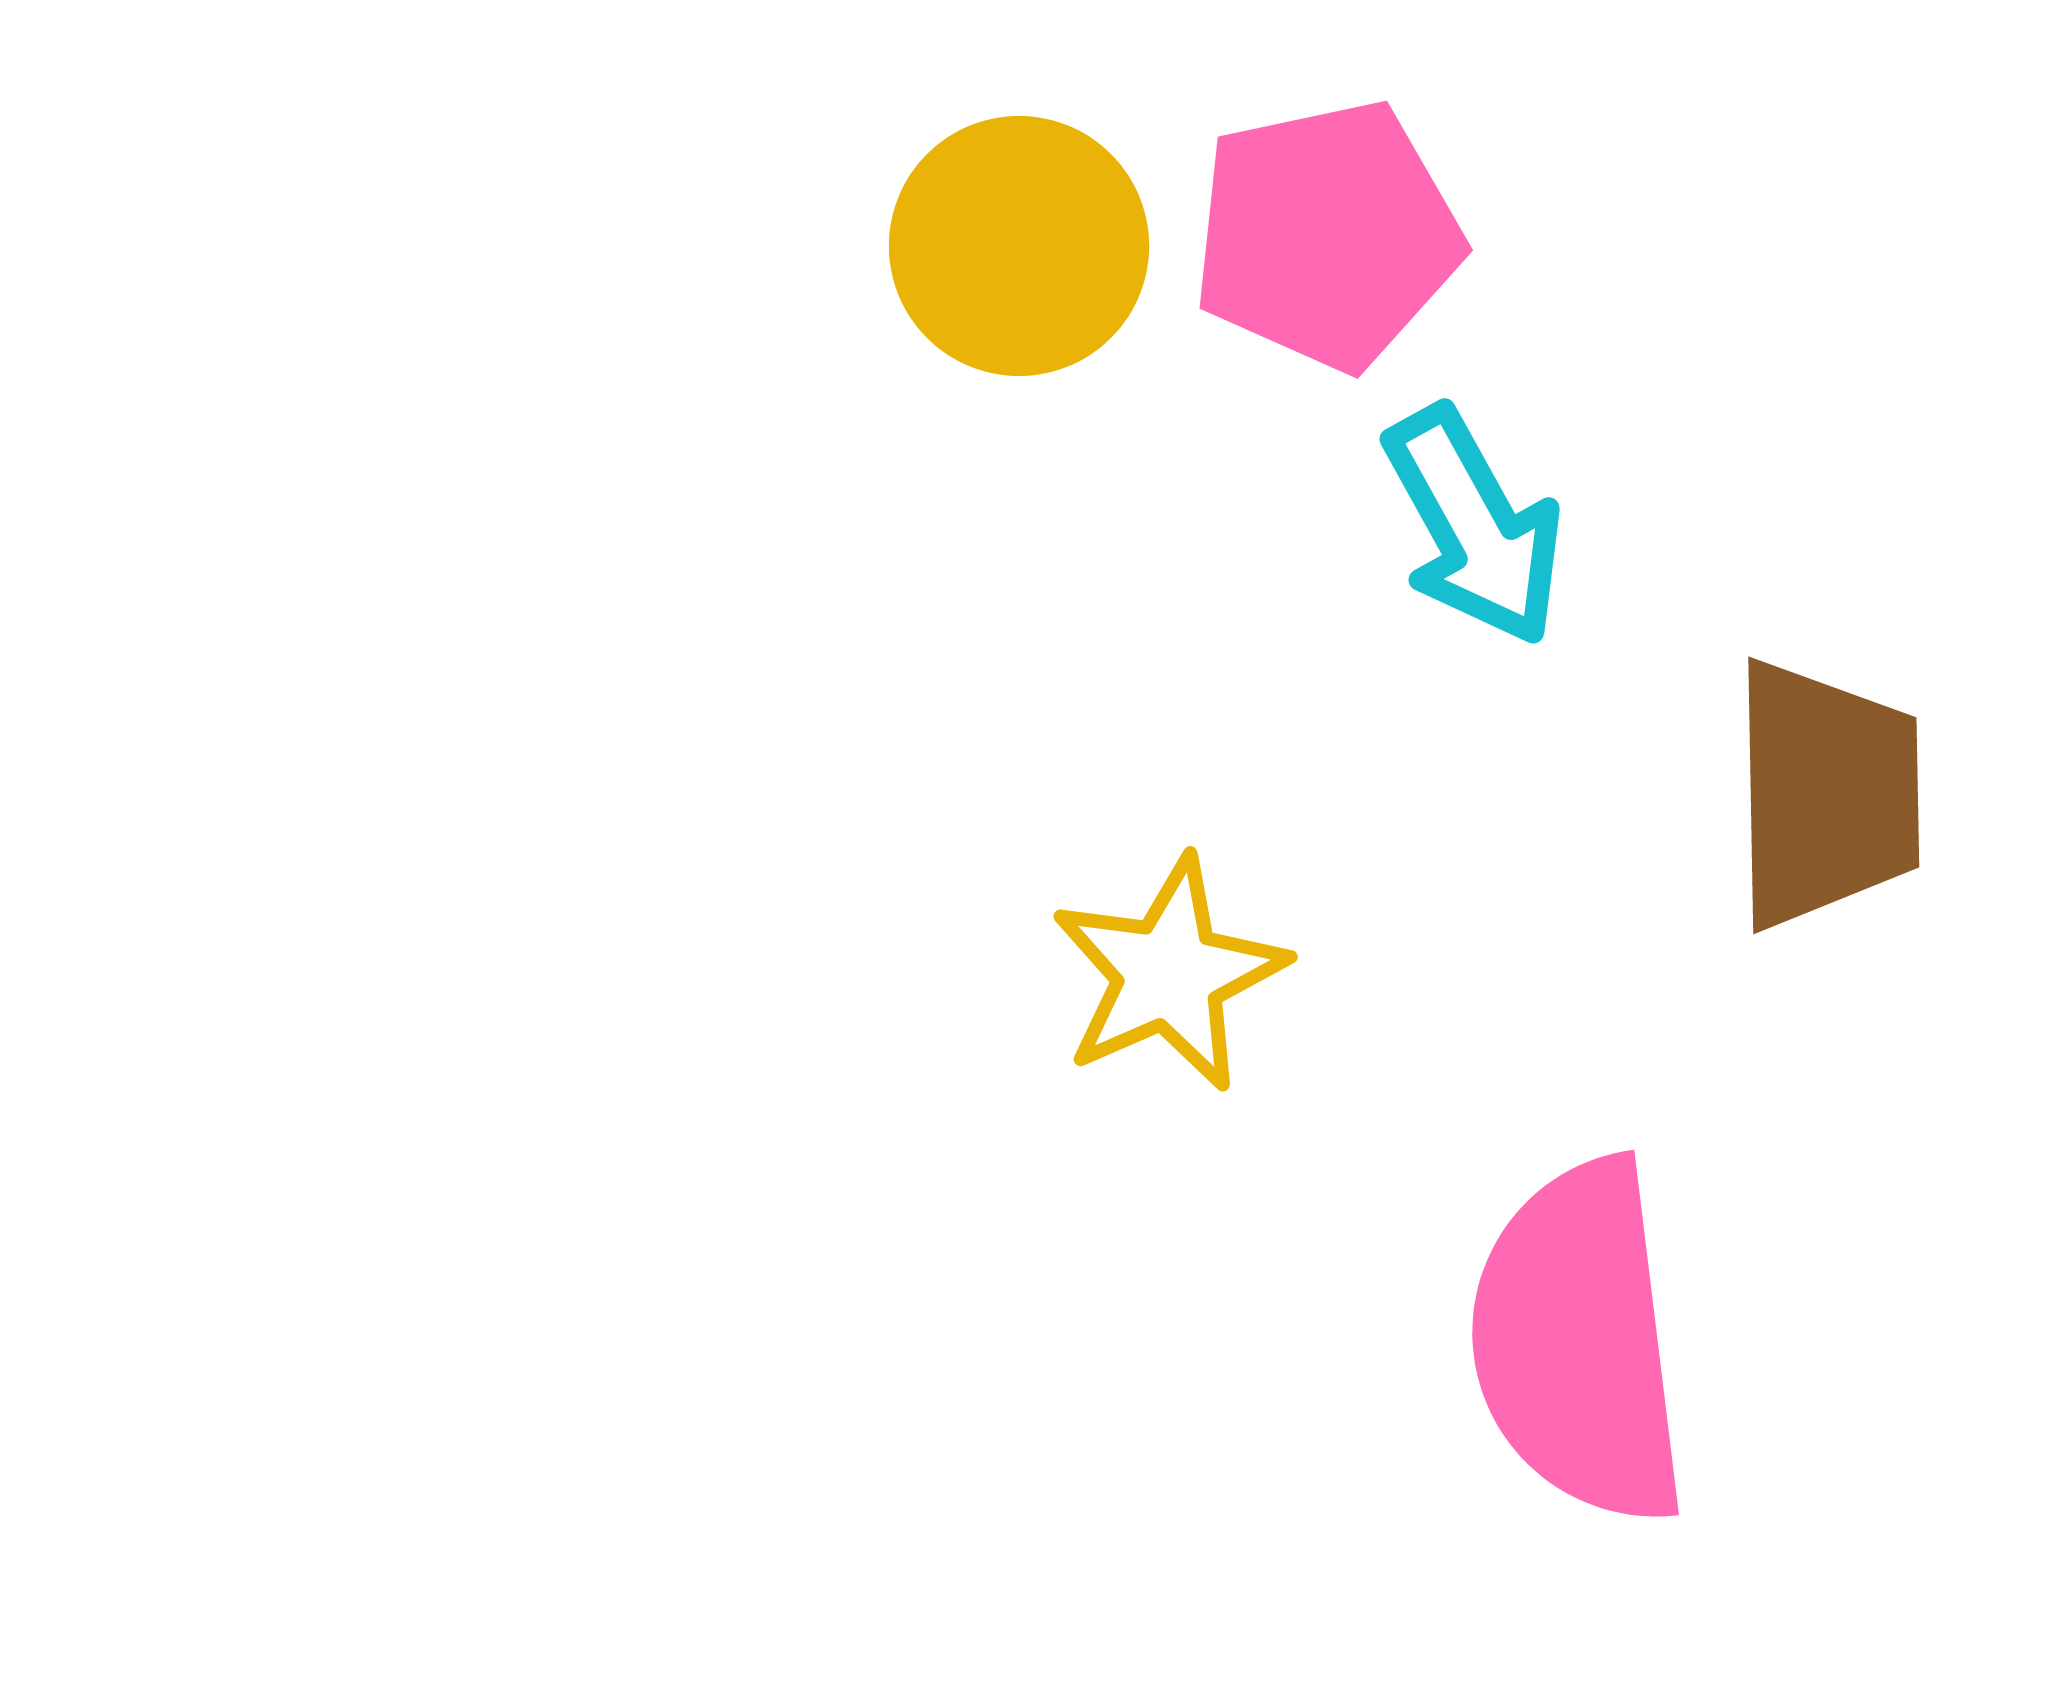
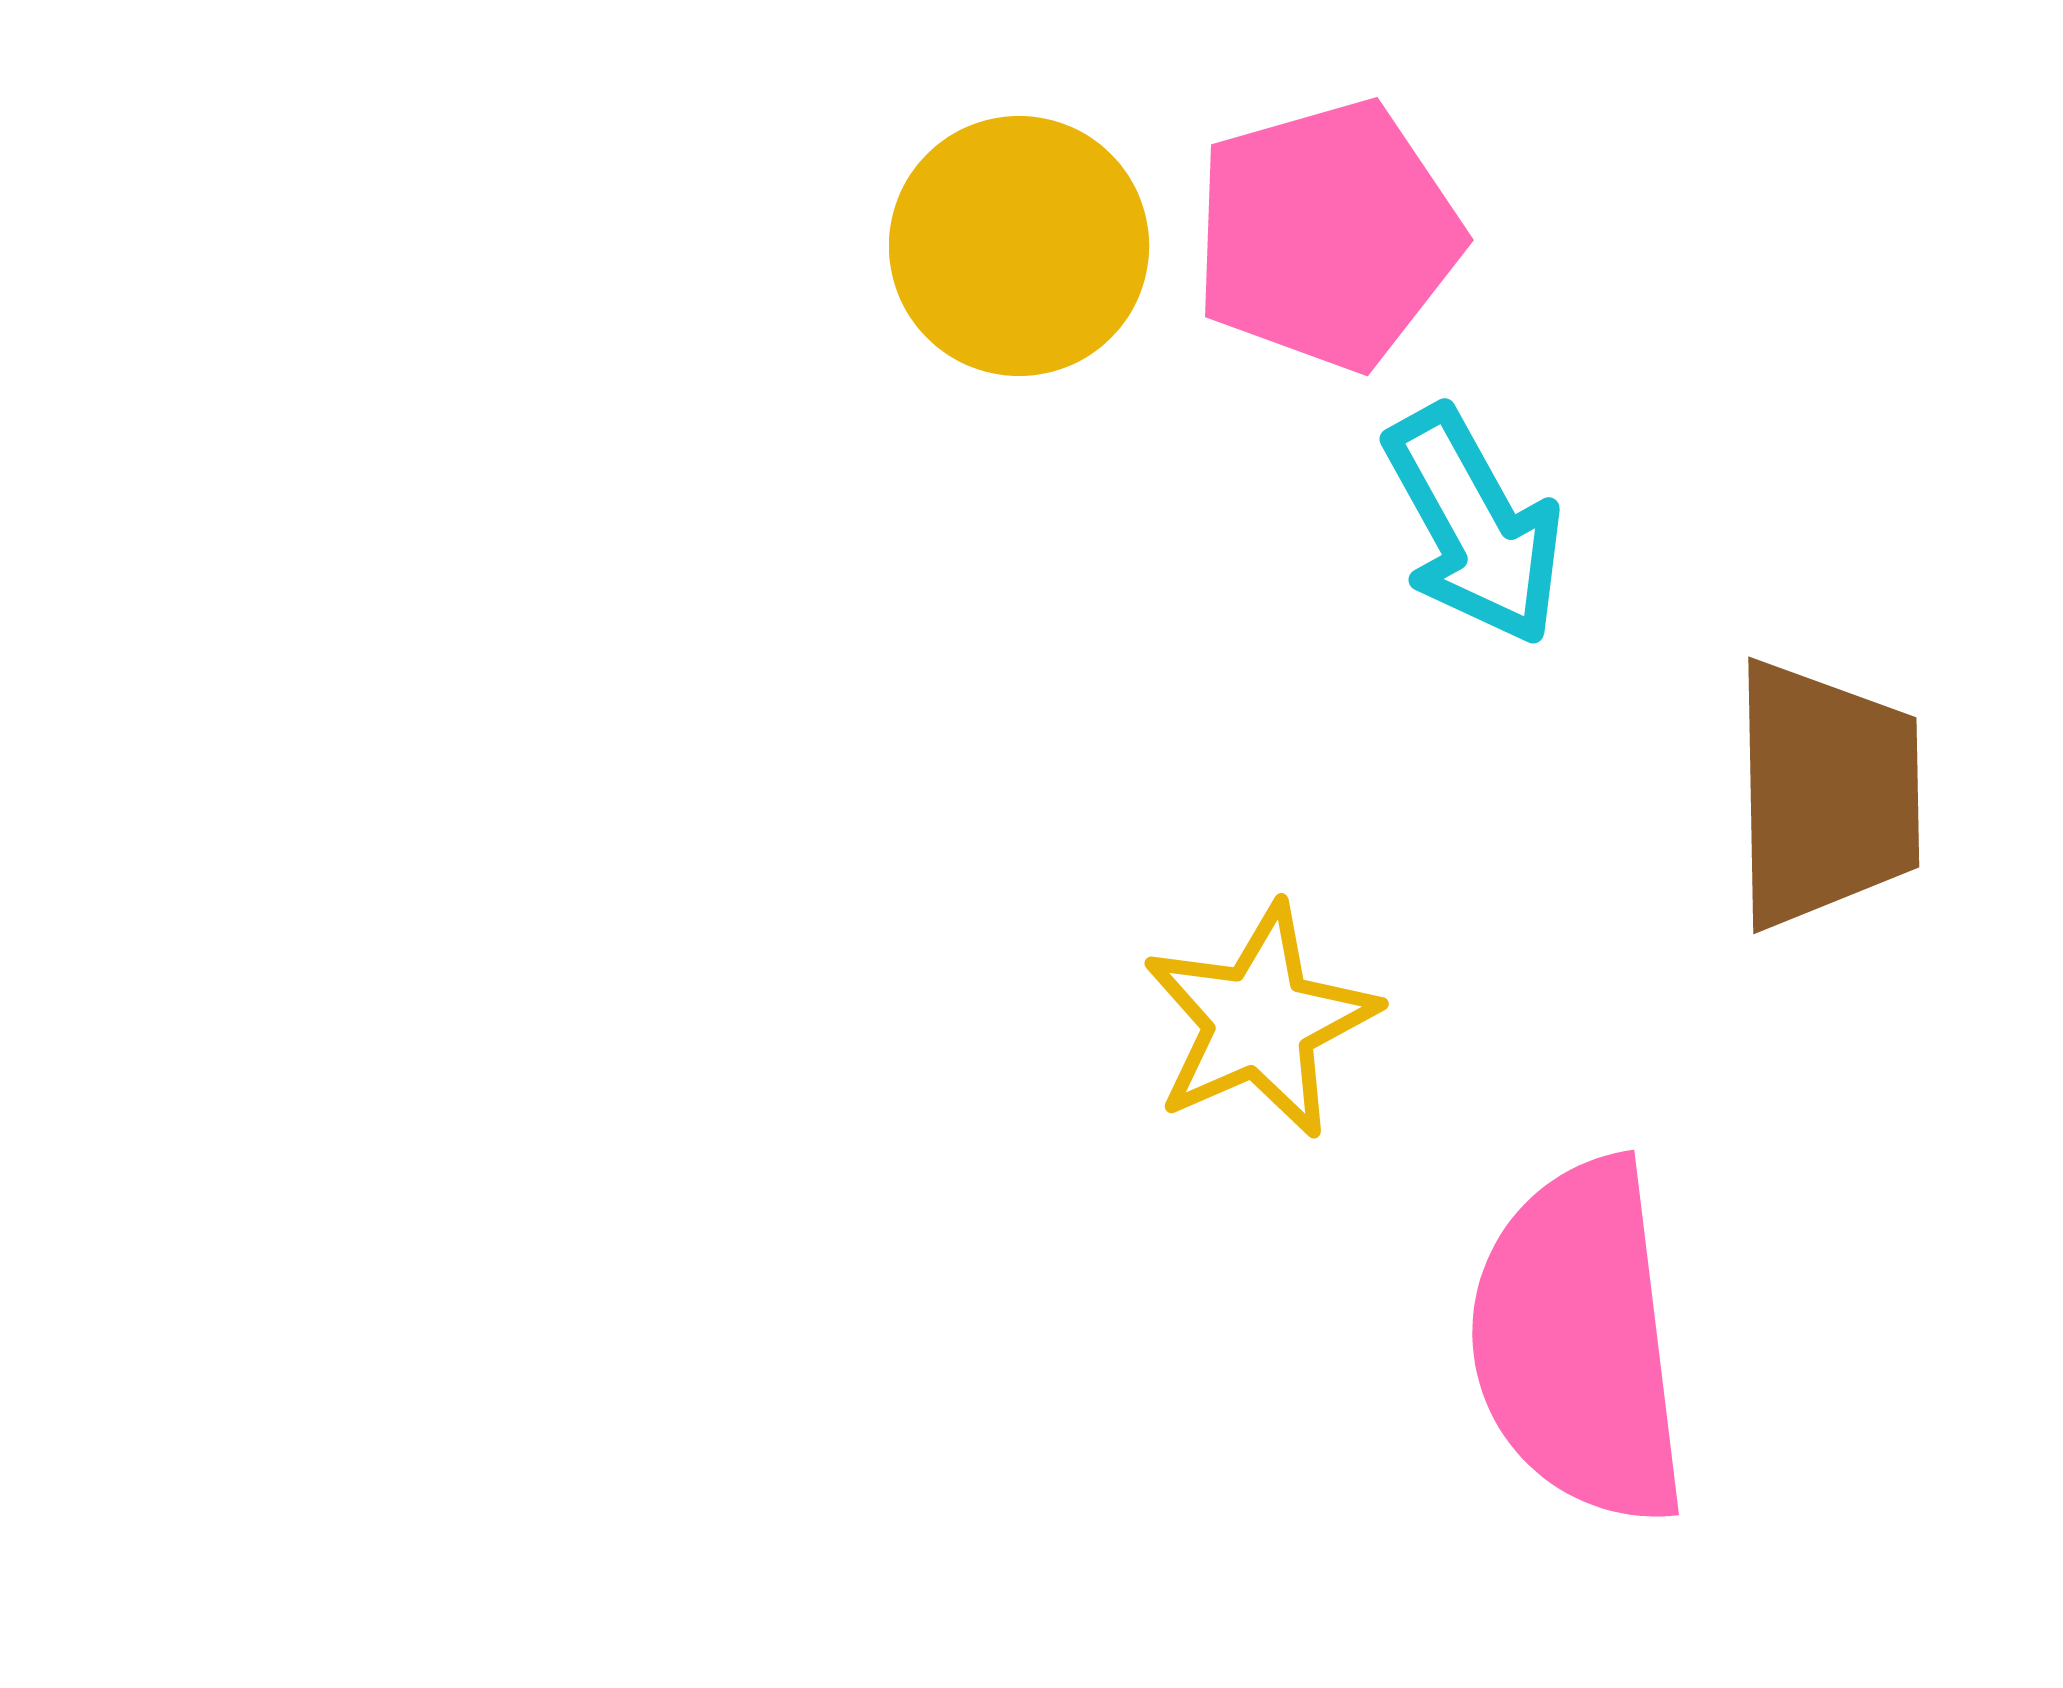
pink pentagon: rotated 4 degrees counterclockwise
yellow star: moved 91 px right, 47 px down
